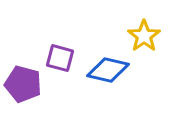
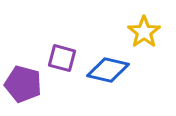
yellow star: moved 4 px up
purple square: moved 2 px right
